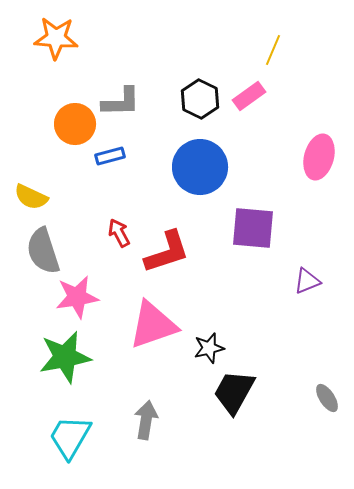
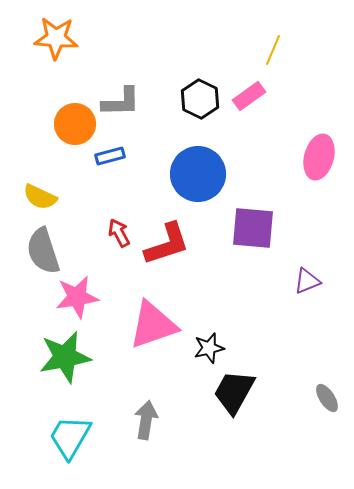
blue circle: moved 2 px left, 7 px down
yellow semicircle: moved 9 px right
red L-shape: moved 8 px up
